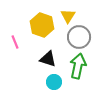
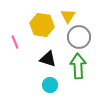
yellow hexagon: rotated 10 degrees counterclockwise
green arrow: rotated 15 degrees counterclockwise
cyan circle: moved 4 px left, 3 px down
